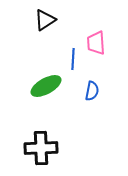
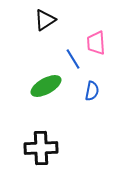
blue line: rotated 35 degrees counterclockwise
